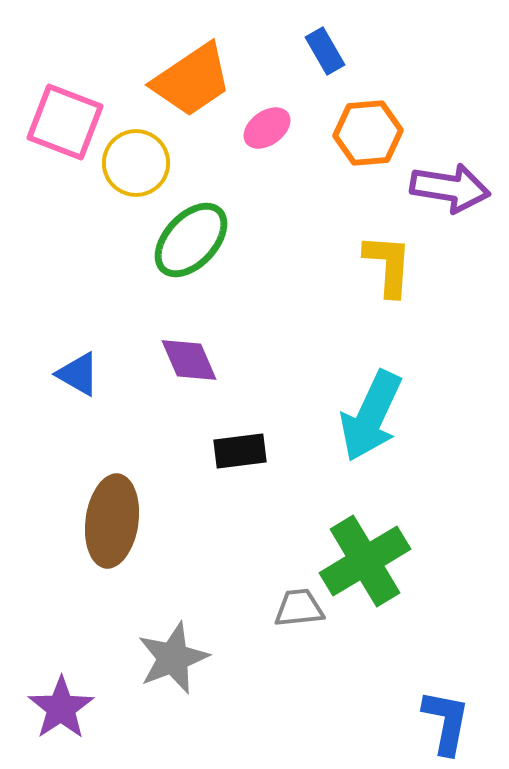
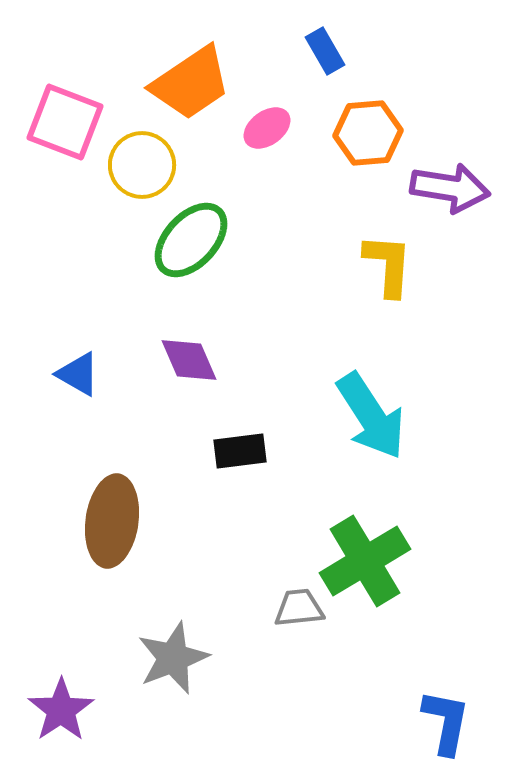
orange trapezoid: moved 1 px left, 3 px down
yellow circle: moved 6 px right, 2 px down
cyan arrow: rotated 58 degrees counterclockwise
purple star: moved 2 px down
